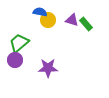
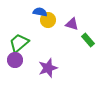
purple triangle: moved 4 px down
green rectangle: moved 2 px right, 16 px down
purple star: rotated 18 degrees counterclockwise
